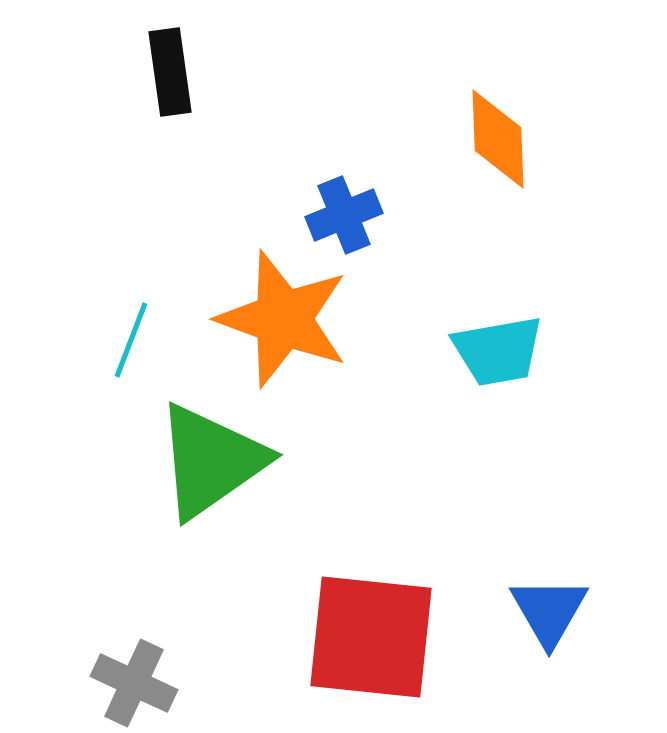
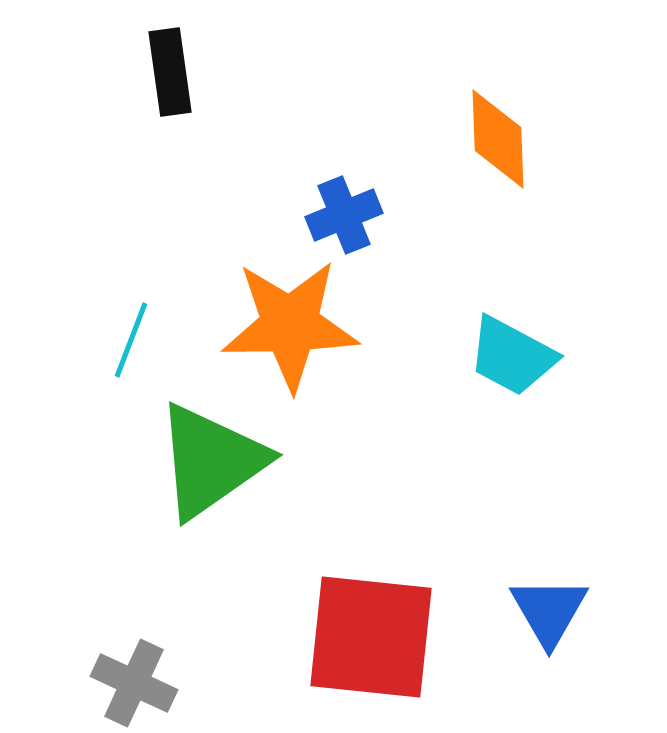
orange star: moved 7 px right, 6 px down; rotated 21 degrees counterclockwise
cyan trapezoid: moved 14 px right, 5 px down; rotated 38 degrees clockwise
